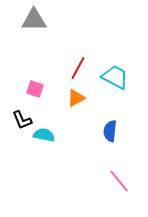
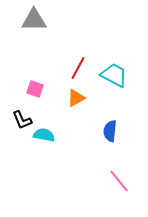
cyan trapezoid: moved 1 px left, 2 px up
